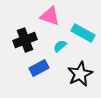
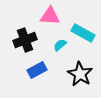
pink triangle: rotated 15 degrees counterclockwise
cyan semicircle: moved 1 px up
blue rectangle: moved 2 px left, 2 px down
black star: rotated 15 degrees counterclockwise
